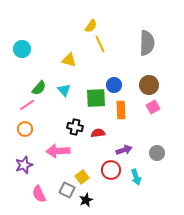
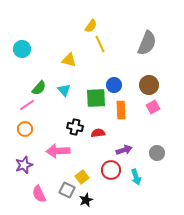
gray semicircle: rotated 20 degrees clockwise
